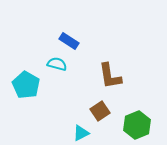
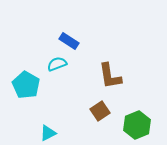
cyan semicircle: rotated 36 degrees counterclockwise
cyan triangle: moved 33 px left
